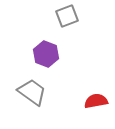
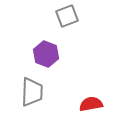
gray trapezoid: rotated 56 degrees clockwise
red semicircle: moved 5 px left, 3 px down
